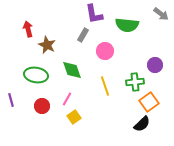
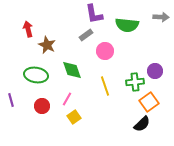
gray arrow: moved 3 px down; rotated 35 degrees counterclockwise
gray rectangle: moved 3 px right; rotated 24 degrees clockwise
purple circle: moved 6 px down
